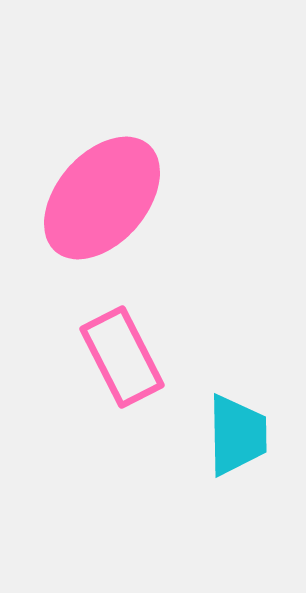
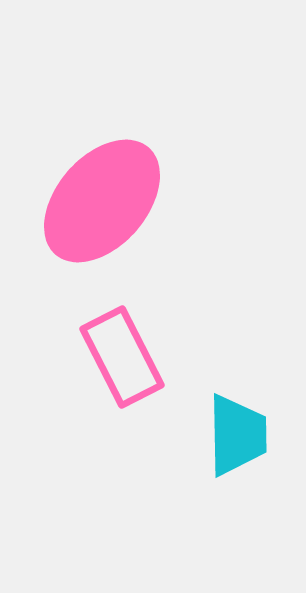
pink ellipse: moved 3 px down
